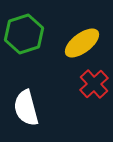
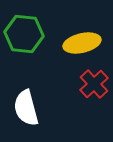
green hexagon: rotated 24 degrees clockwise
yellow ellipse: rotated 24 degrees clockwise
